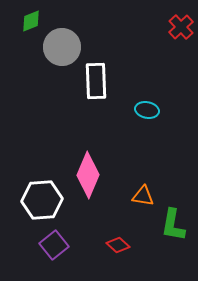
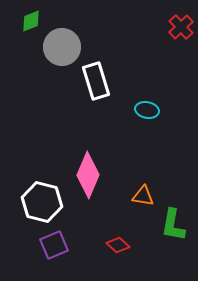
white rectangle: rotated 15 degrees counterclockwise
white hexagon: moved 2 px down; rotated 18 degrees clockwise
purple square: rotated 16 degrees clockwise
